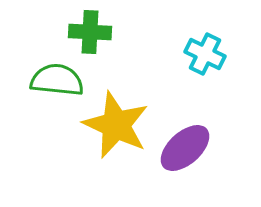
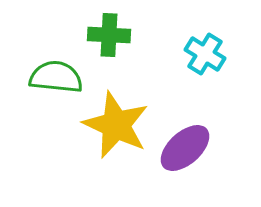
green cross: moved 19 px right, 3 px down
cyan cross: rotated 6 degrees clockwise
green semicircle: moved 1 px left, 3 px up
